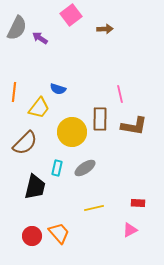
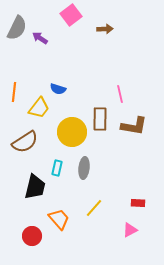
brown semicircle: moved 1 px up; rotated 12 degrees clockwise
gray ellipse: moved 1 px left; rotated 50 degrees counterclockwise
yellow line: rotated 36 degrees counterclockwise
orange trapezoid: moved 14 px up
